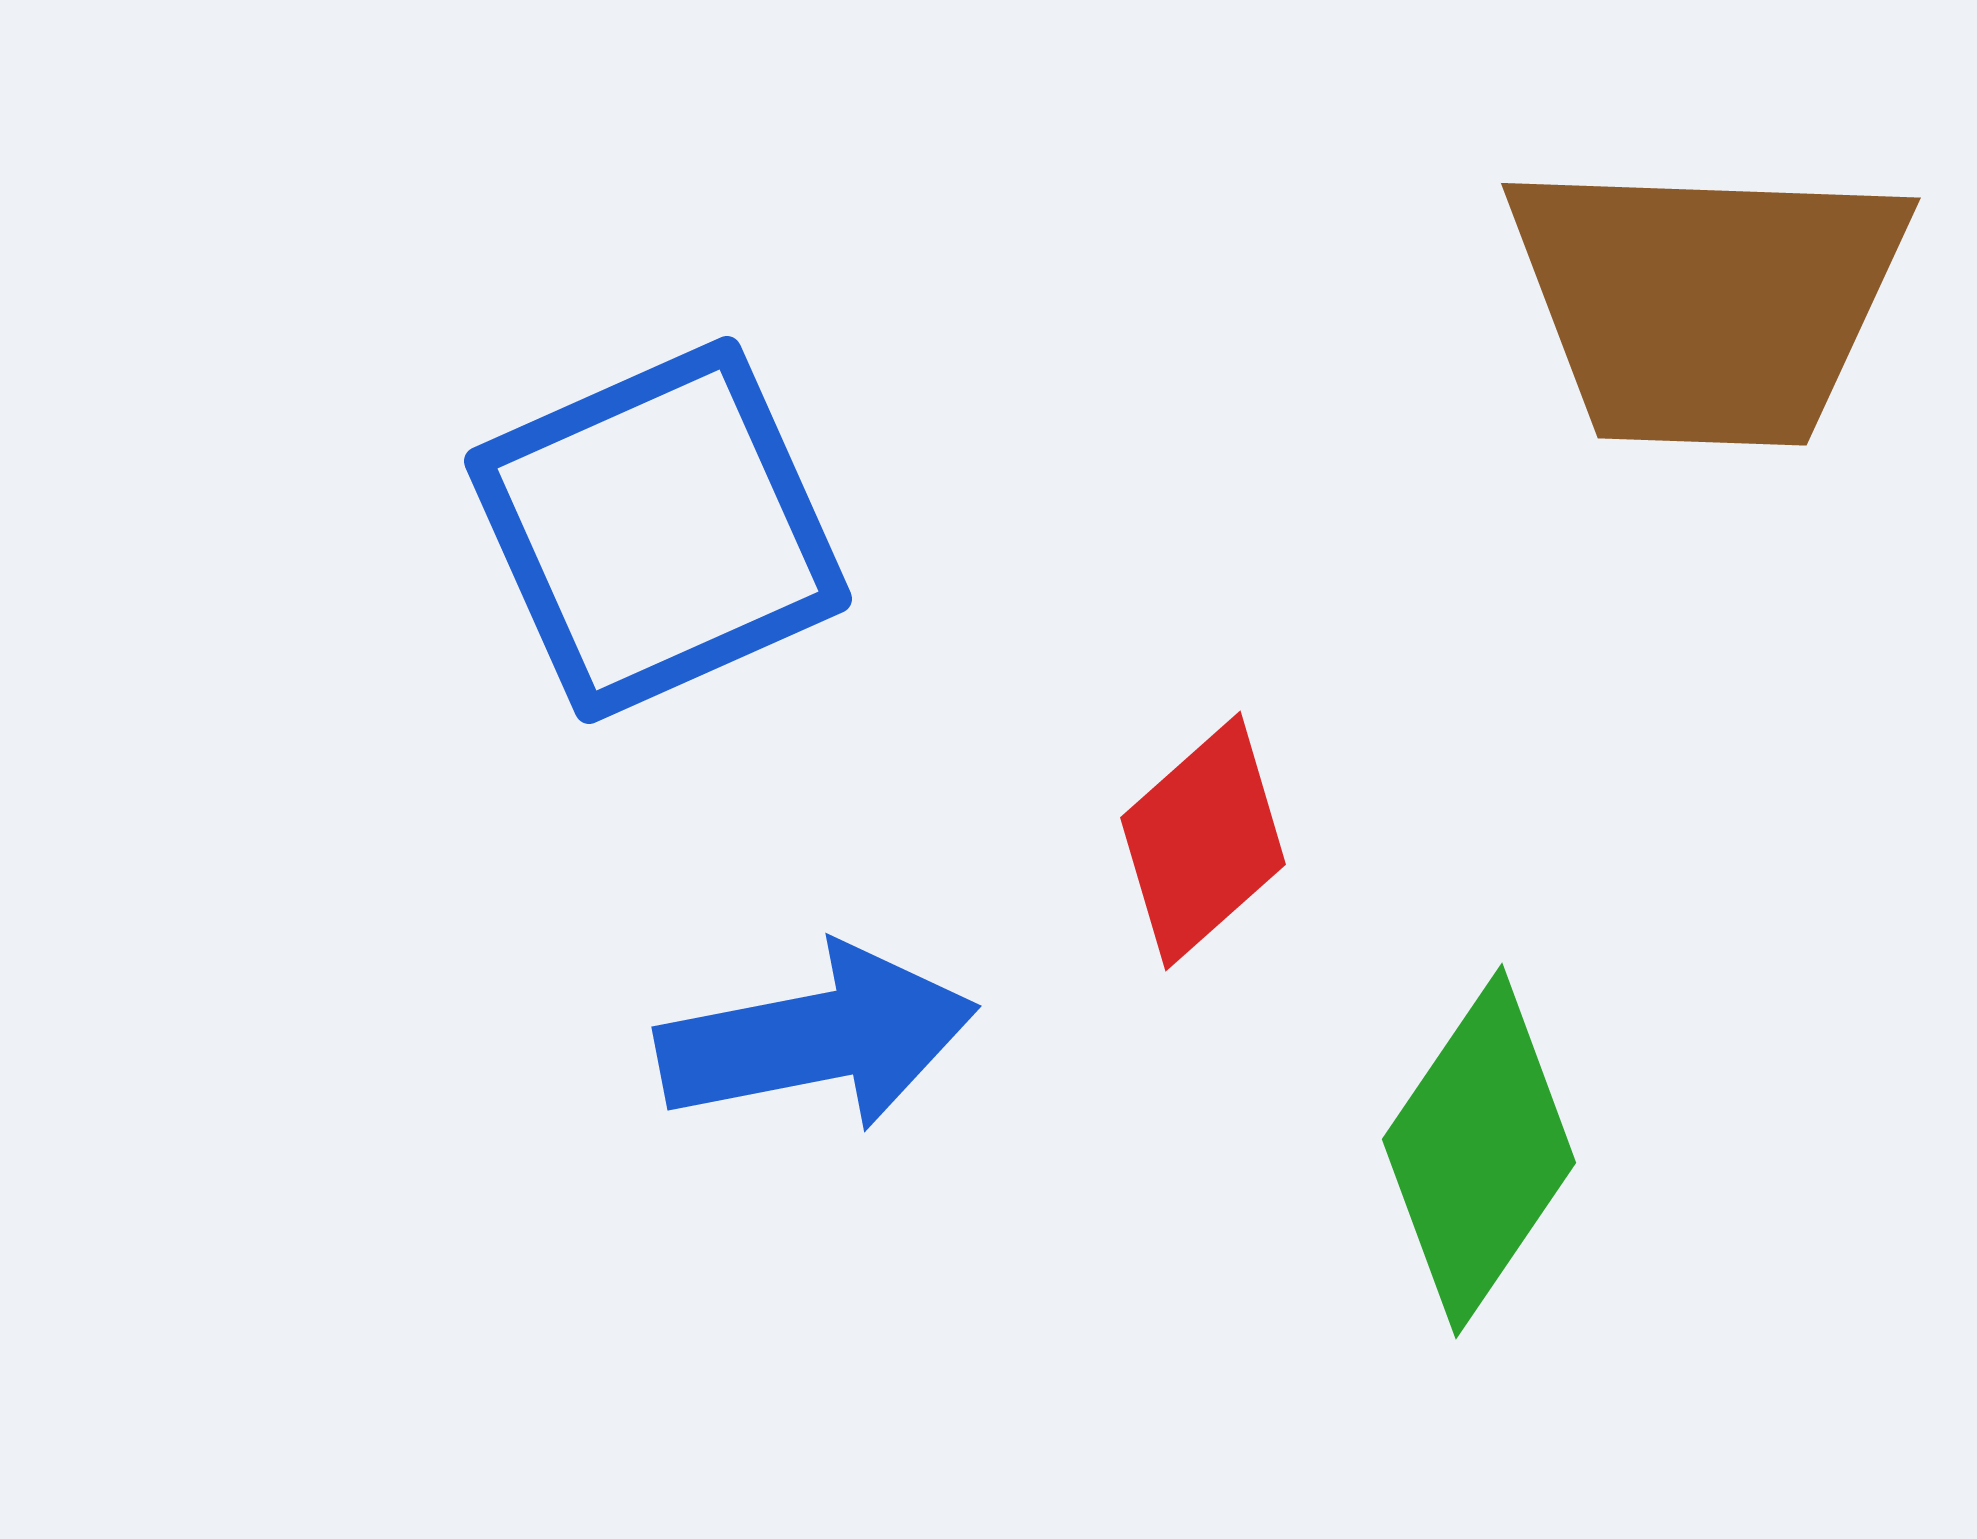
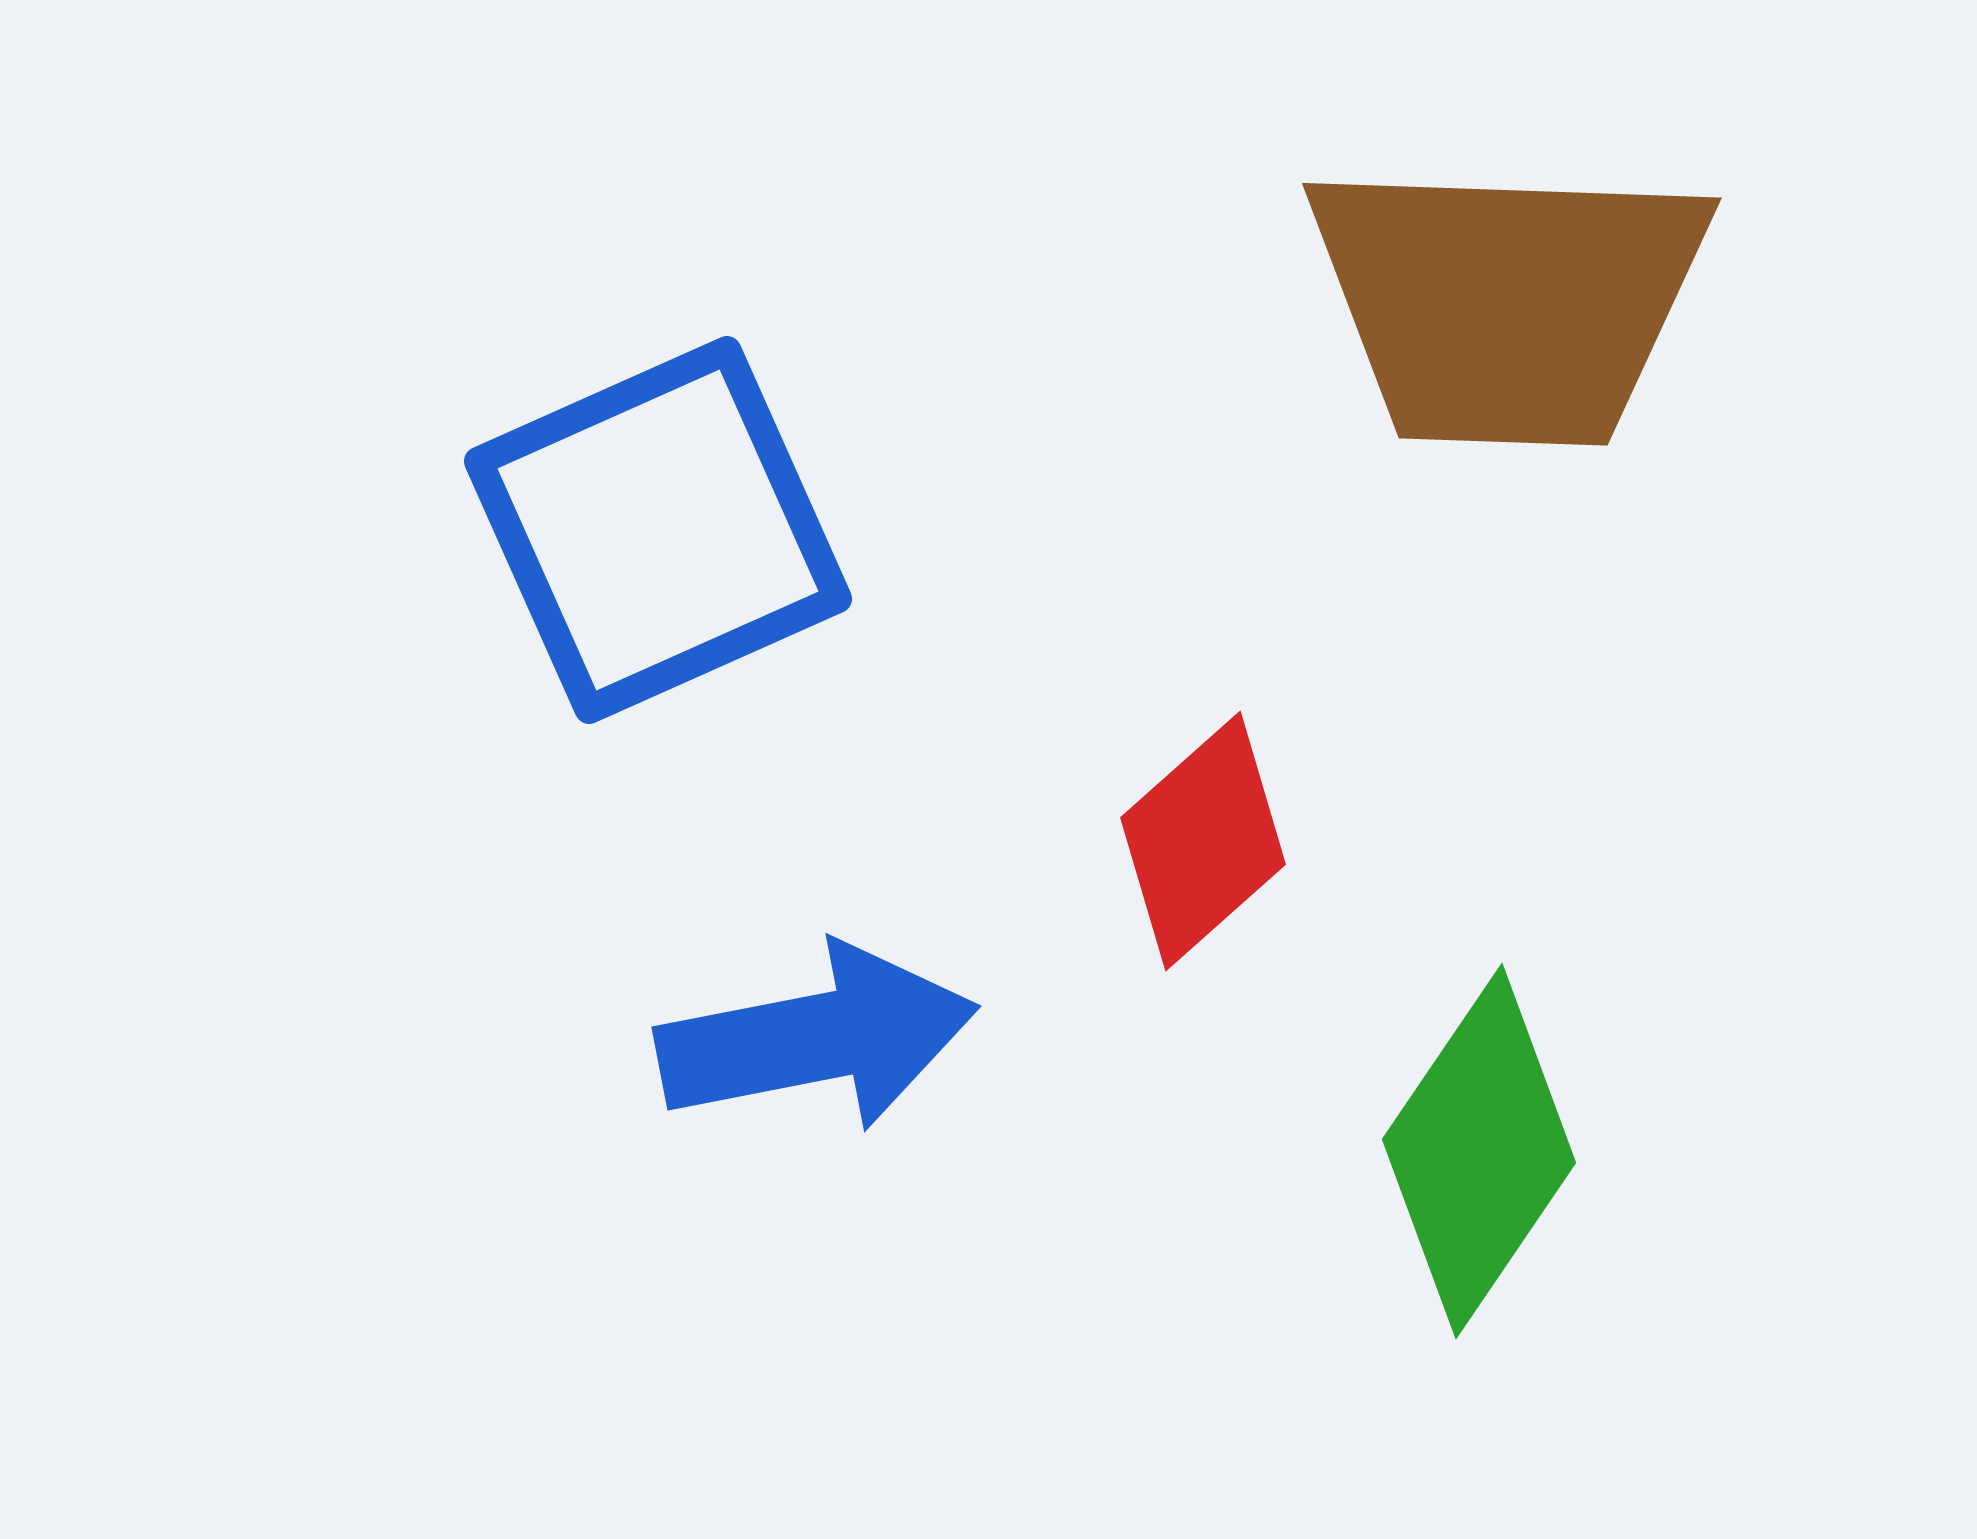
brown trapezoid: moved 199 px left
